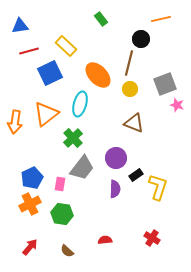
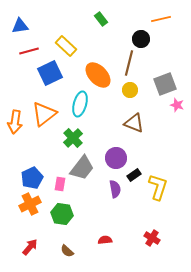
yellow circle: moved 1 px down
orange triangle: moved 2 px left
black rectangle: moved 2 px left
purple semicircle: rotated 12 degrees counterclockwise
